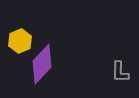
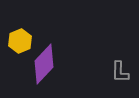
purple diamond: moved 2 px right
